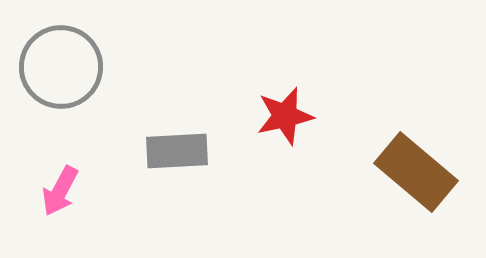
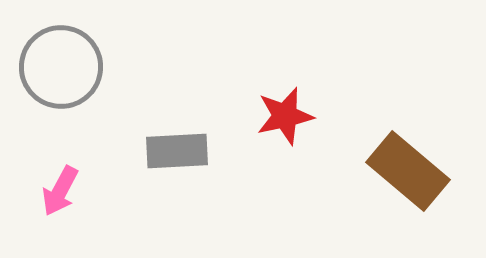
brown rectangle: moved 8 px left, 1 px up
